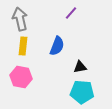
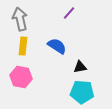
purple line: moved 2 px left
blue semicircle: rotated 78 degrees counterclockwise
